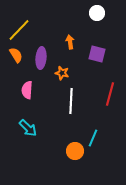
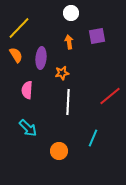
white circle: moved 26 px left
yellow line: moved 2 px up
orange arrow: moved 1 px left
purple square: moved 18 px up; rotated 24 degrees counterclockwise
orange star: rotated 24 degrees counterclockwise
red line: moved 2 px down; rotated 35 degrees clockwise
white line: moved 3 px left, 1 px down
orange circle: moved 16 px left
